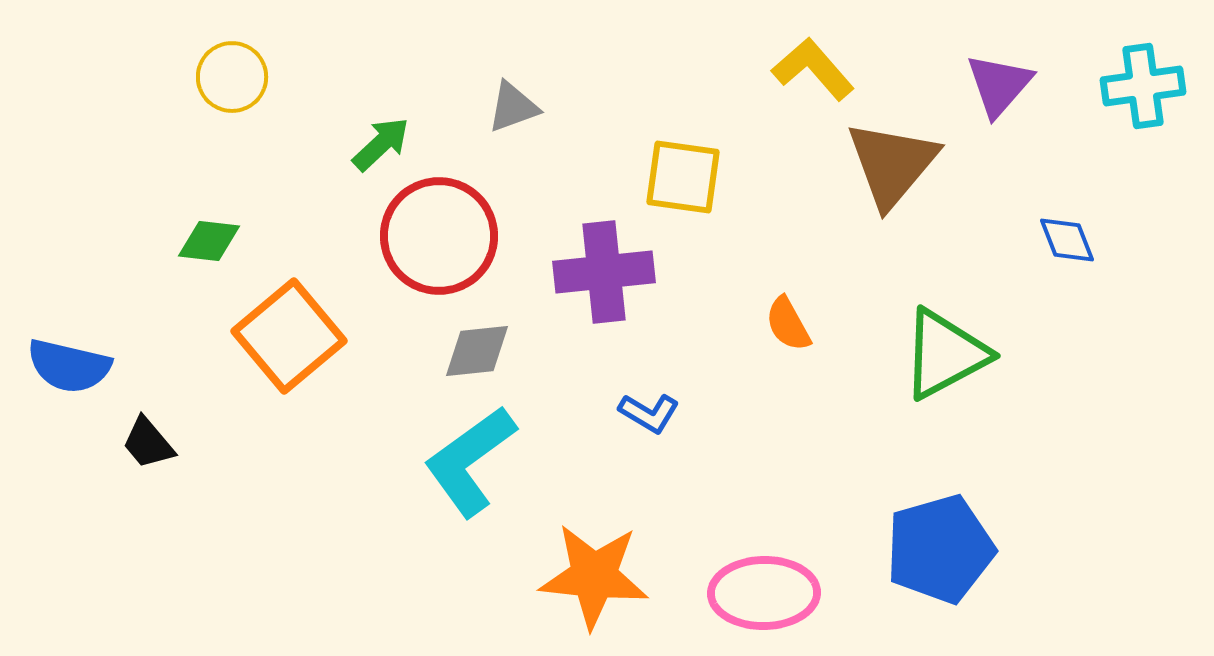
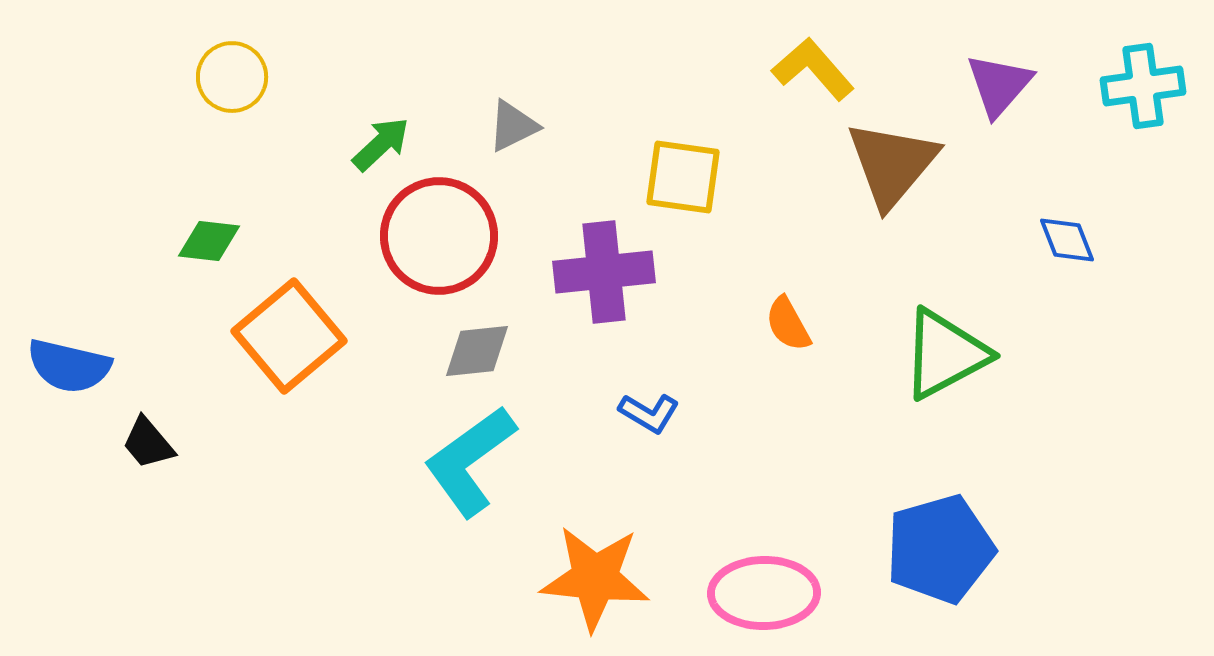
gray triangle: moved 19 px down; rotated 6 degrees counterclockwise
orange star: moved 1 px right, 2 px down
